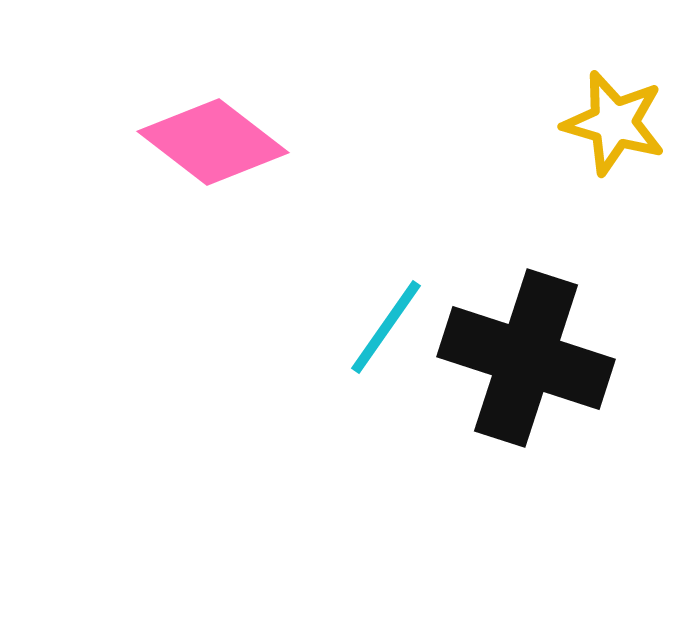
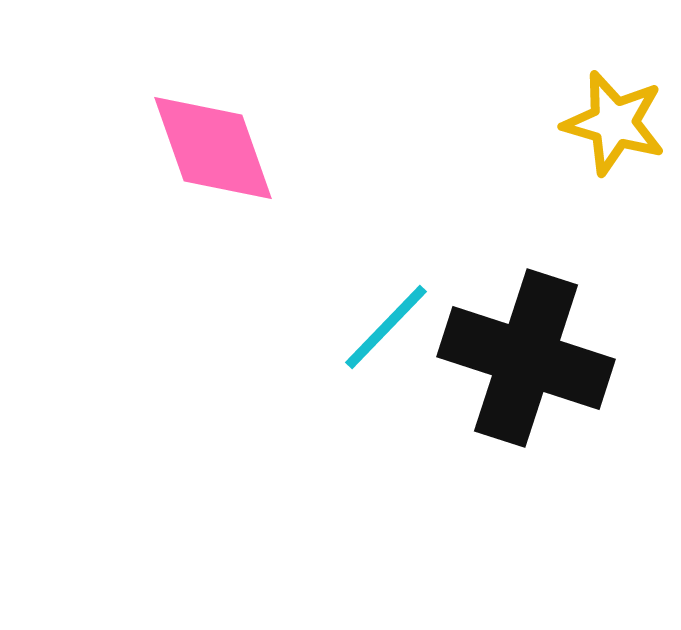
pink diamond: moved 6 px down; rotated 33 degrees clockwise
cyan line: rotated 9 degrees clockwise
